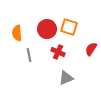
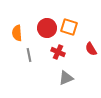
red circle: moved 1 px up
red semicircle: rotated 64 degrees counterclockwise
